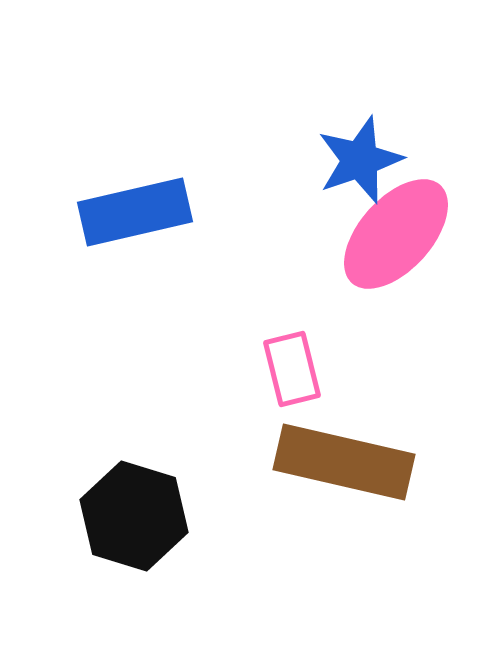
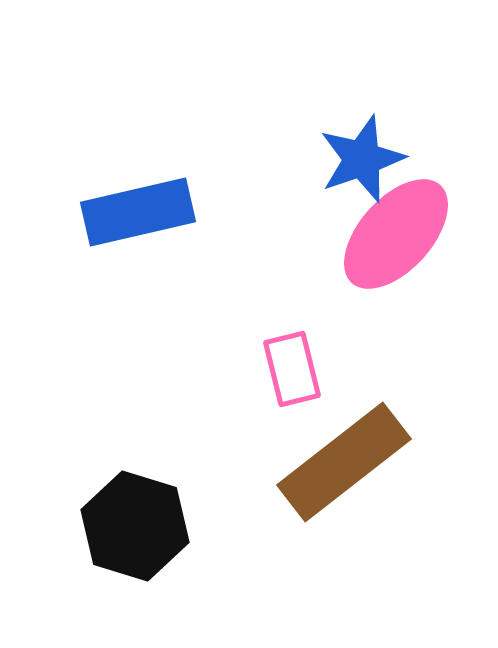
blue star: moved 2 px right, 1 px up
blue rectangle: moved 3 px right
brown rectangle: rotated 51 degrees counterclockwise
black hexagon: moved 1 px right, 10 px down
